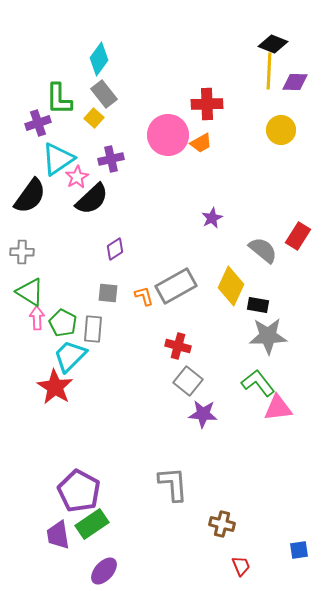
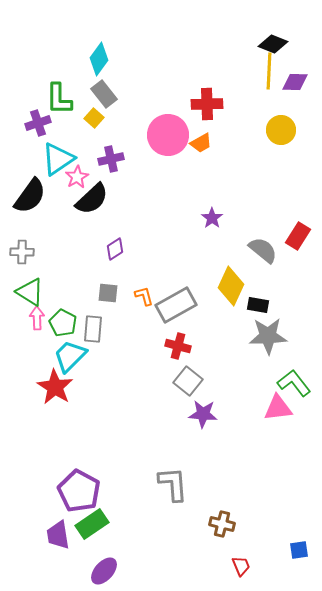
purple star at (212, 218): rotated 10 degrees counterclockwise
gray rectangle at (176, 286): moved 19 px down
green L-shape at (258, 383): moved 36 px right
